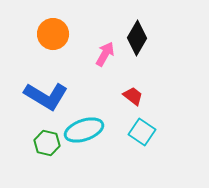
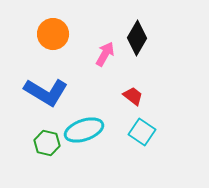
blue L-shape: moved 4 px up
